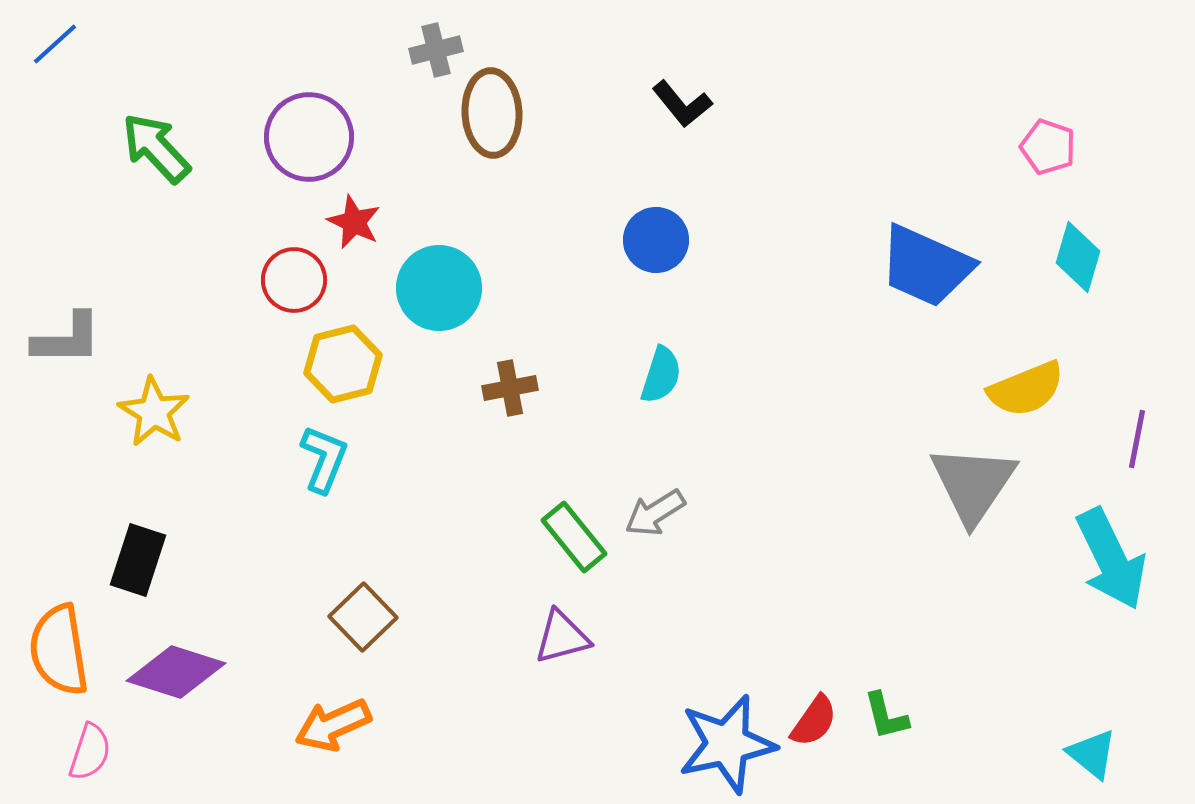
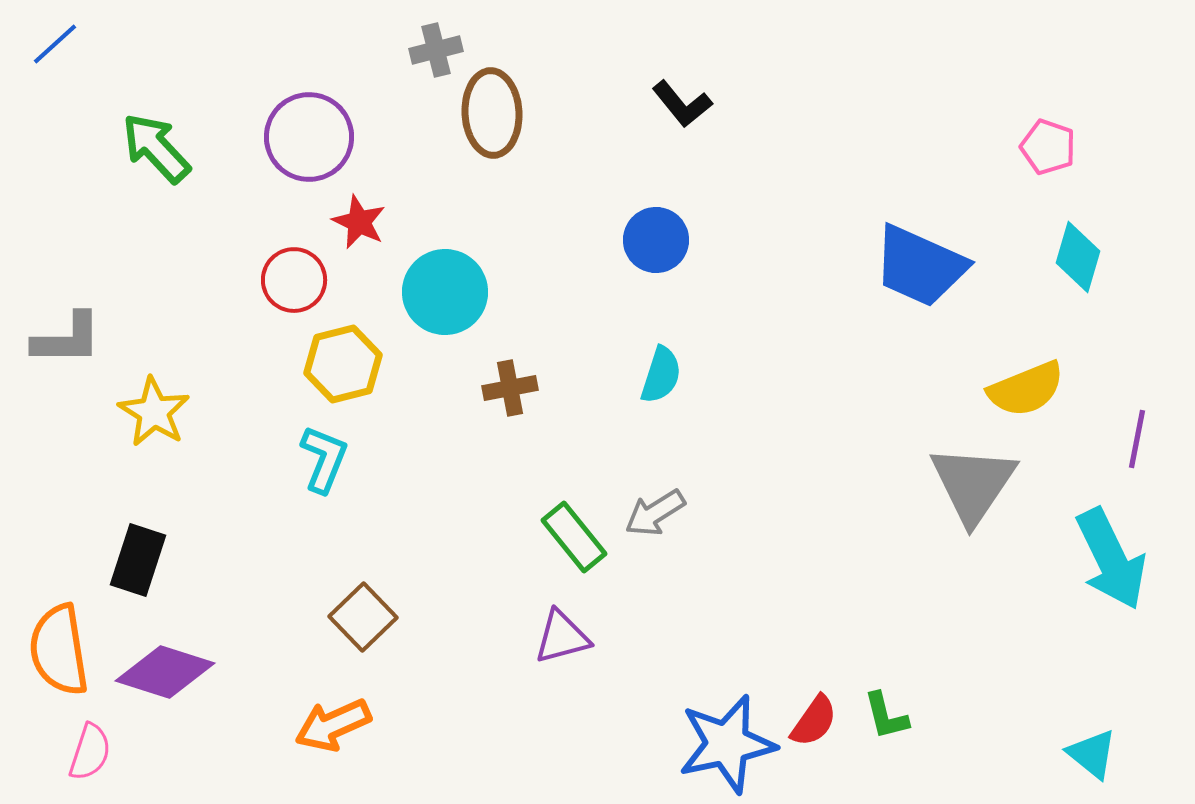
red star: moved 5 px right
blue trapezoid: moved 6 px left
cyan circle: moved 6 px right, 4 px down
purple diamond: moved 11 px left
